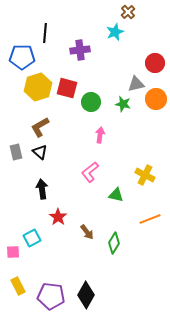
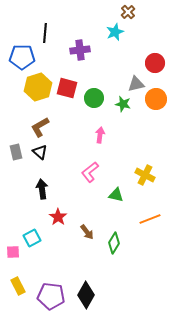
green circle: moved 3 px right, 4 px up
